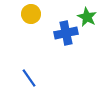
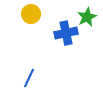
green star: rotated 18 degrees clockwise
blue line: rotated 60 degrees clockwise
